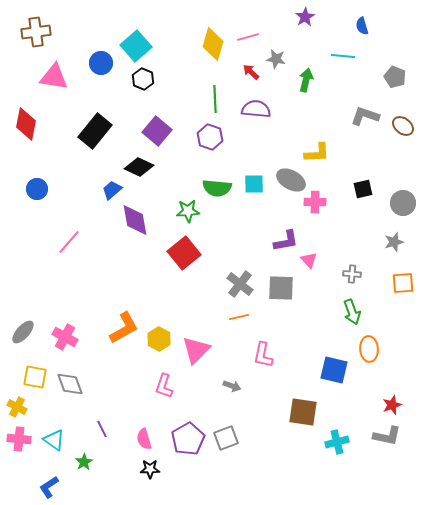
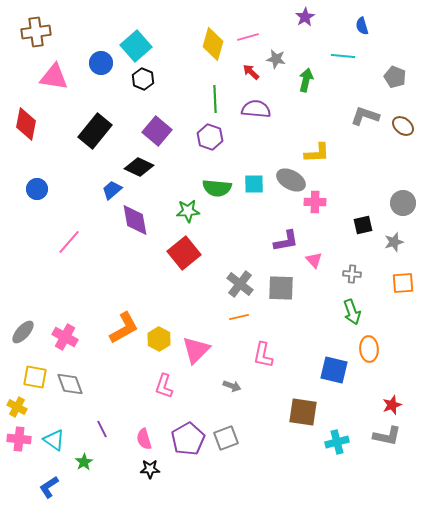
black square at (363, 189): moved 36 px down
pink triangle at (309, 260): moved 5 px right
